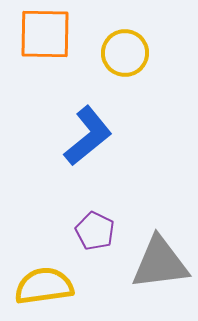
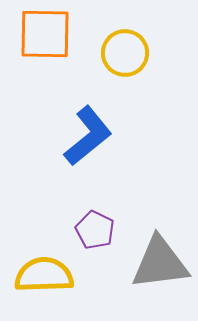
purple pentagon: moved 1 px up
yellow semicircle: moved 11 px up; rotated 6 degrees clockwise
